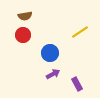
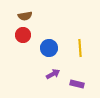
yellow line: moved 16 px down; rotated 60 degrees counterclockwise
blue circle: moved 1 px left, 5 px up
purple rectangle: rotated 48 degrees counterclockwise
